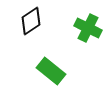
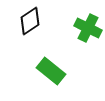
black diamond: moved 1 px left
